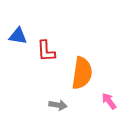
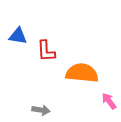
orange semicircle: rotated 92 degrees counterclockwise
gray arrow: moved 17 px left, 5 px down
